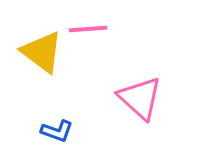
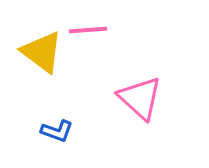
pink line: moved 1 px down
